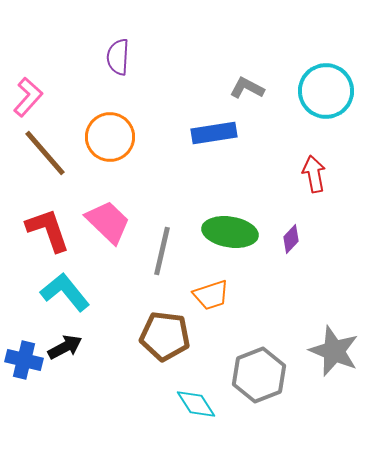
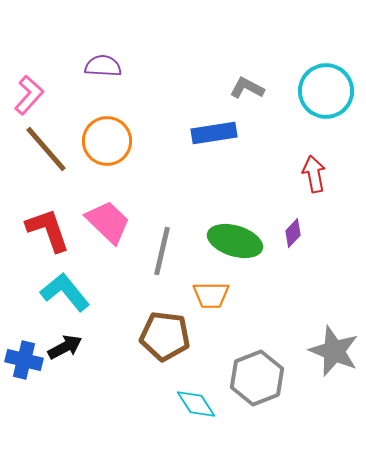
purple semicircle: moved 15 px left, 9 px down; rotated 90 degrees clockwise
pink L-shape: moved 1 px right, 2 px up
orange circle: moved 3 px left, 4 px down
brown line: moved 1 px right, 4 px up
green ellipse: moved 5 px right, 9 px down; rotated 8 degrees clockwise
purple diamond: moved 2 px right, 6 px up
orange trapezoid: rotated 18 degrees clockwise
gray hexagon: moved 2 px left, 3 px down
